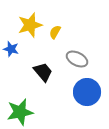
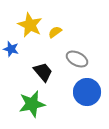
yellow star: rotated 30 degrees counterclockwise
yellow semicircle: rotated 24 degrees clockwise
green star: moved 12 px right, 8 px up
